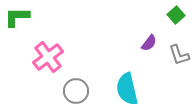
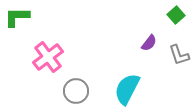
cyan semicircle: rotated 40 degrees clockwise
